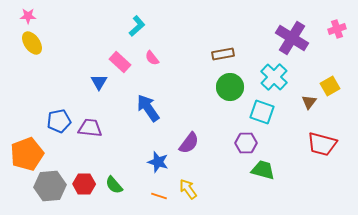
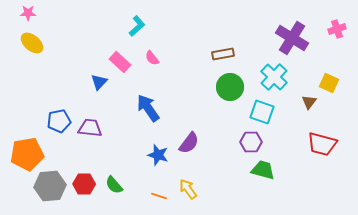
pink star: moved 3 px up
yellow ellipse: rotated 15 degrees counterclockwise
blue triangle: rotated 12 degrees clockwise
yellow square: moved 1 px left, 3 px up; rotated 36 degrees counterclockwise
purple hexagon: moved 5 px right, 1 px up
orange pentagon: rotated 12 degrees clockwise
blue star: moved 7 px up
